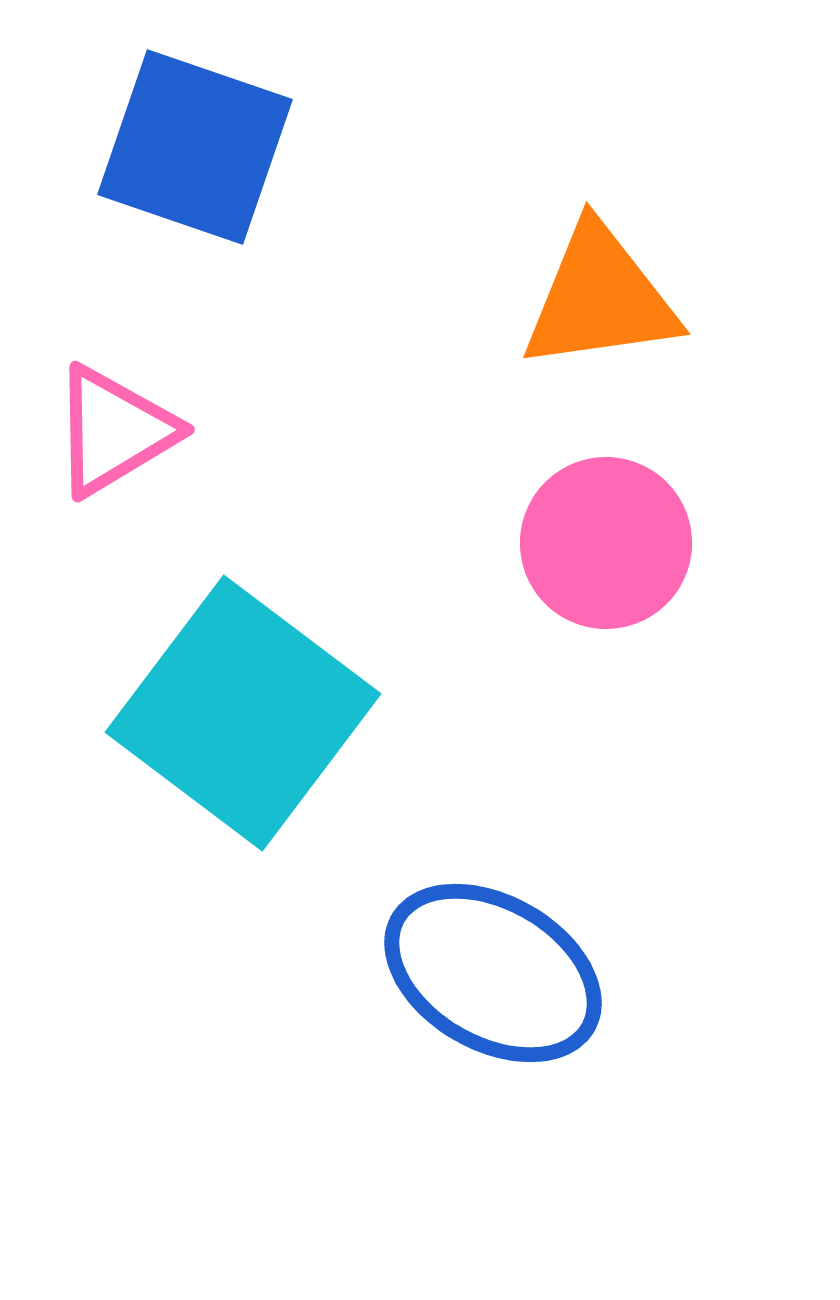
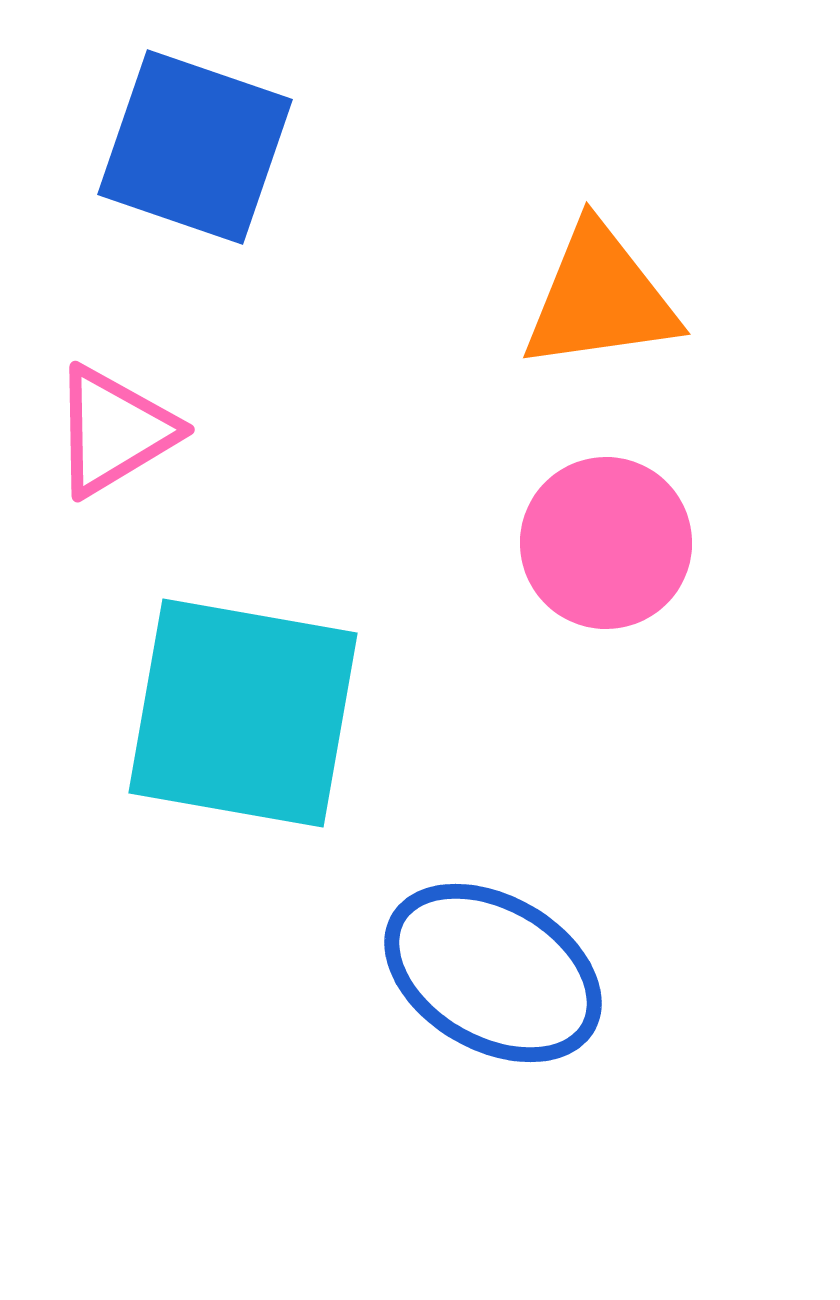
cyan square: rotated 27 degrees counterclockwise
